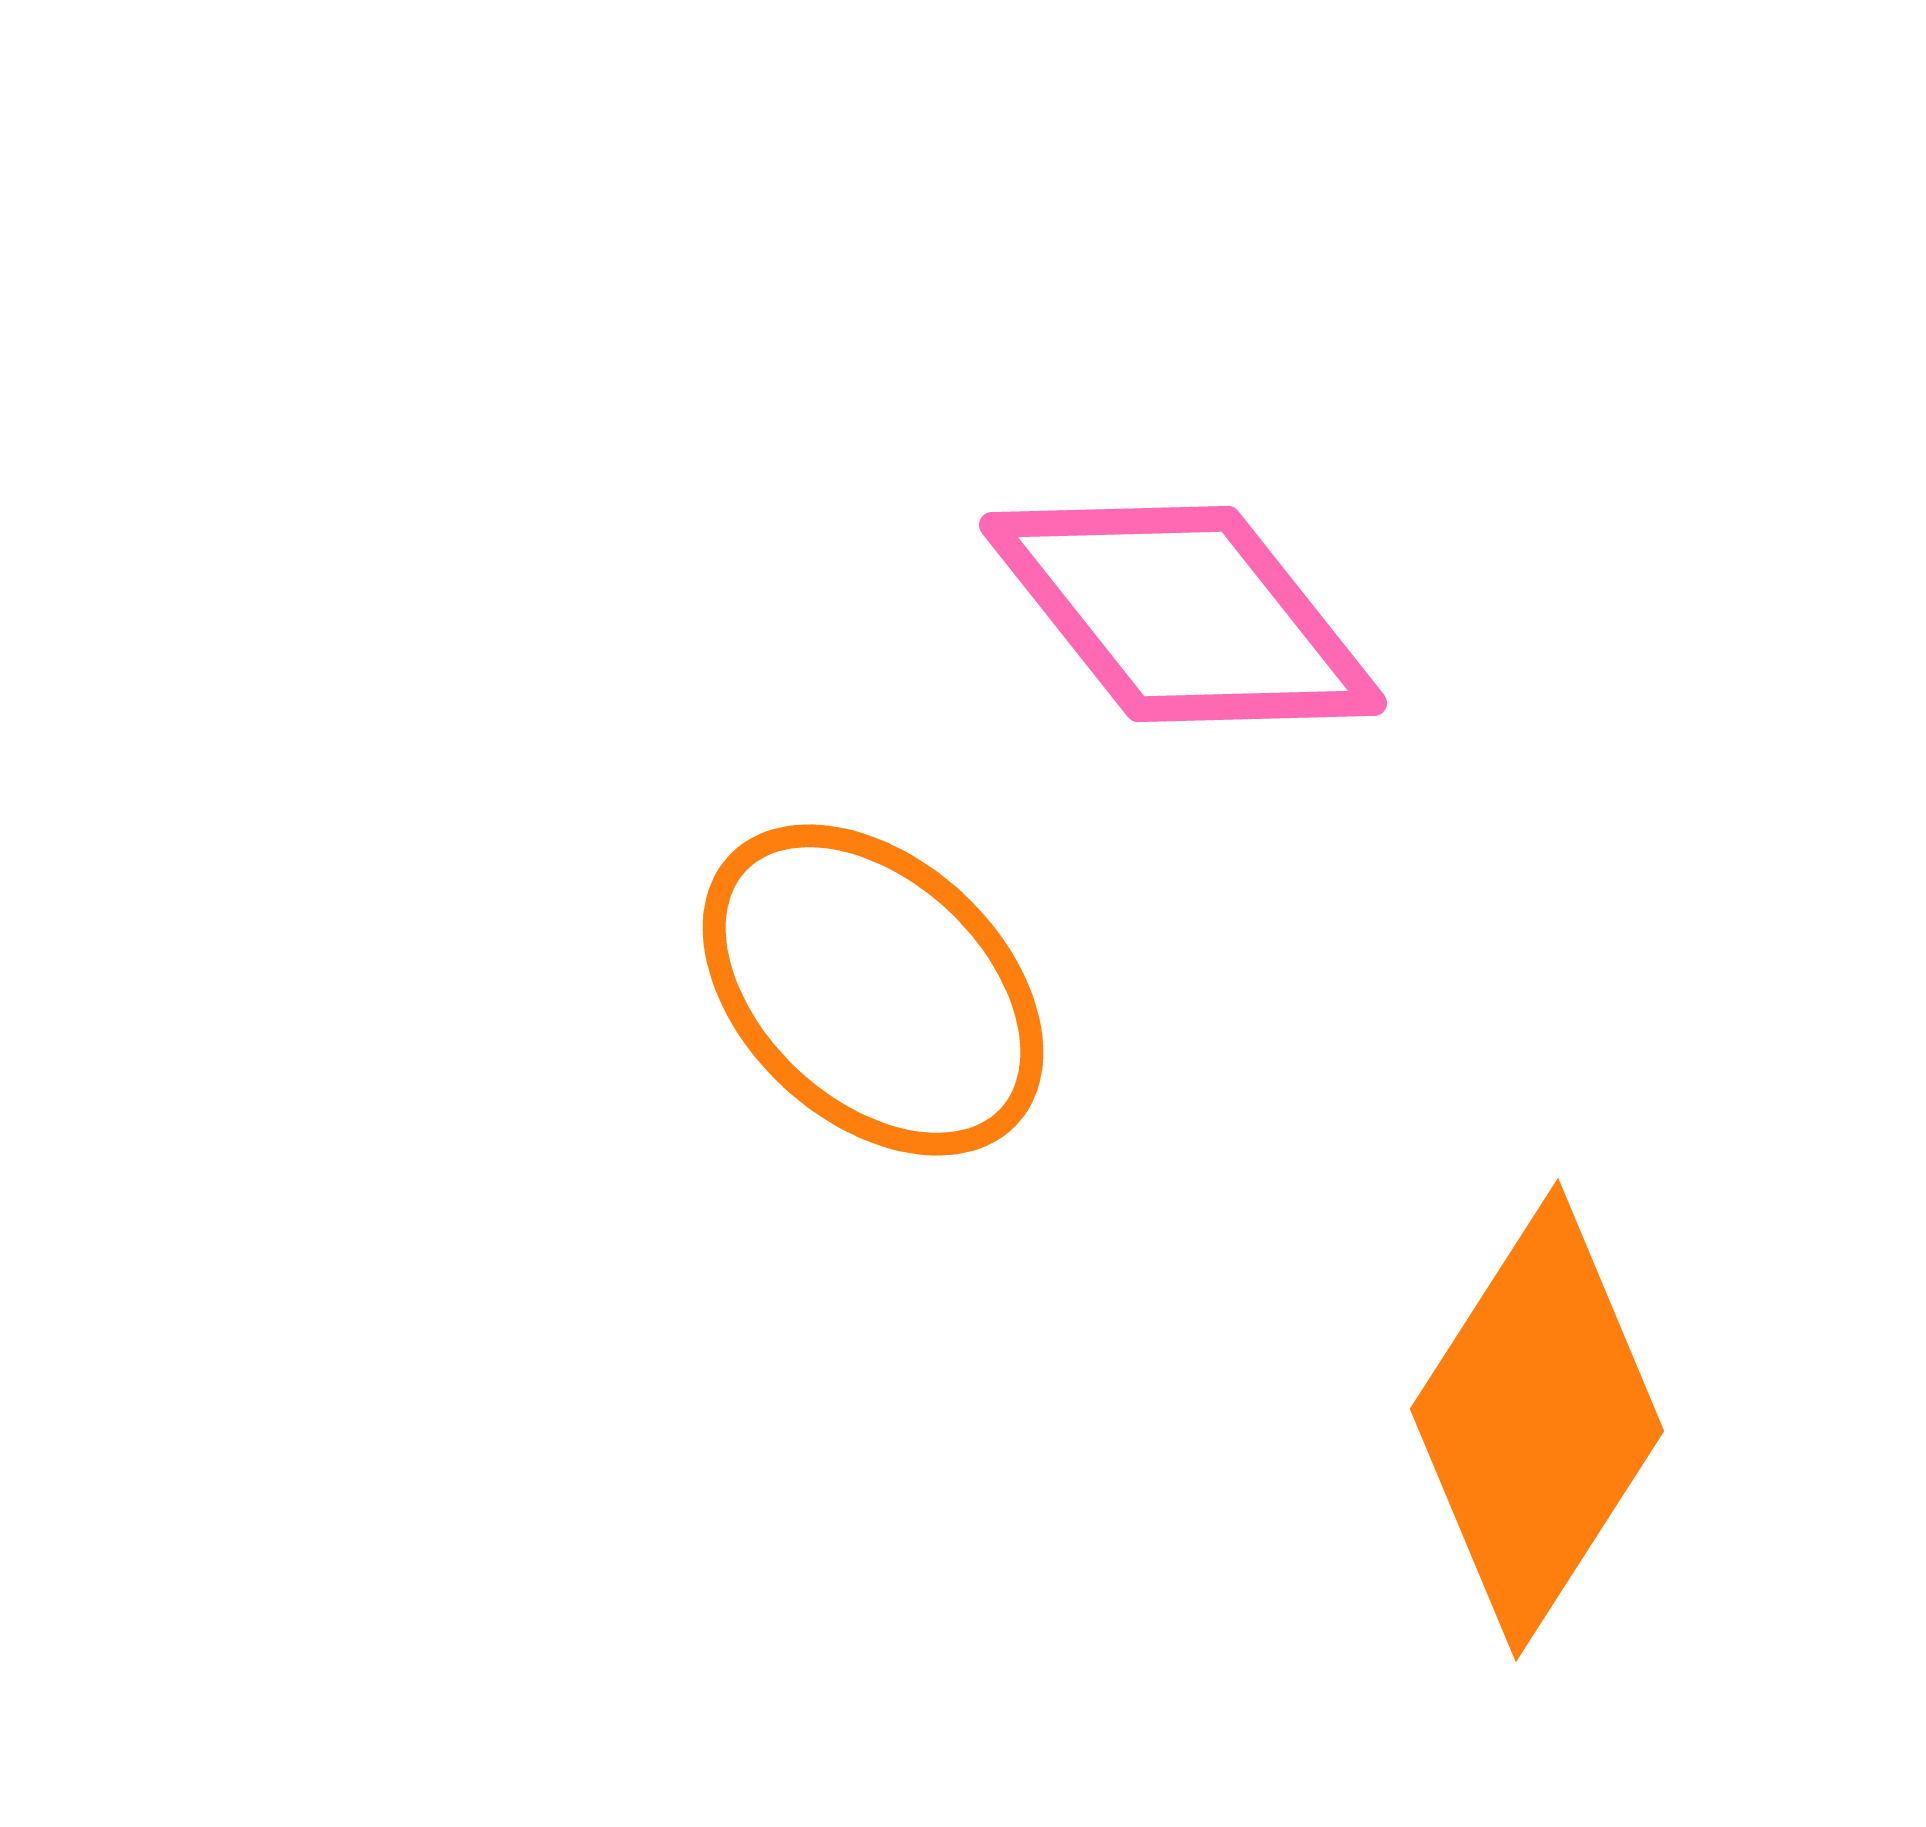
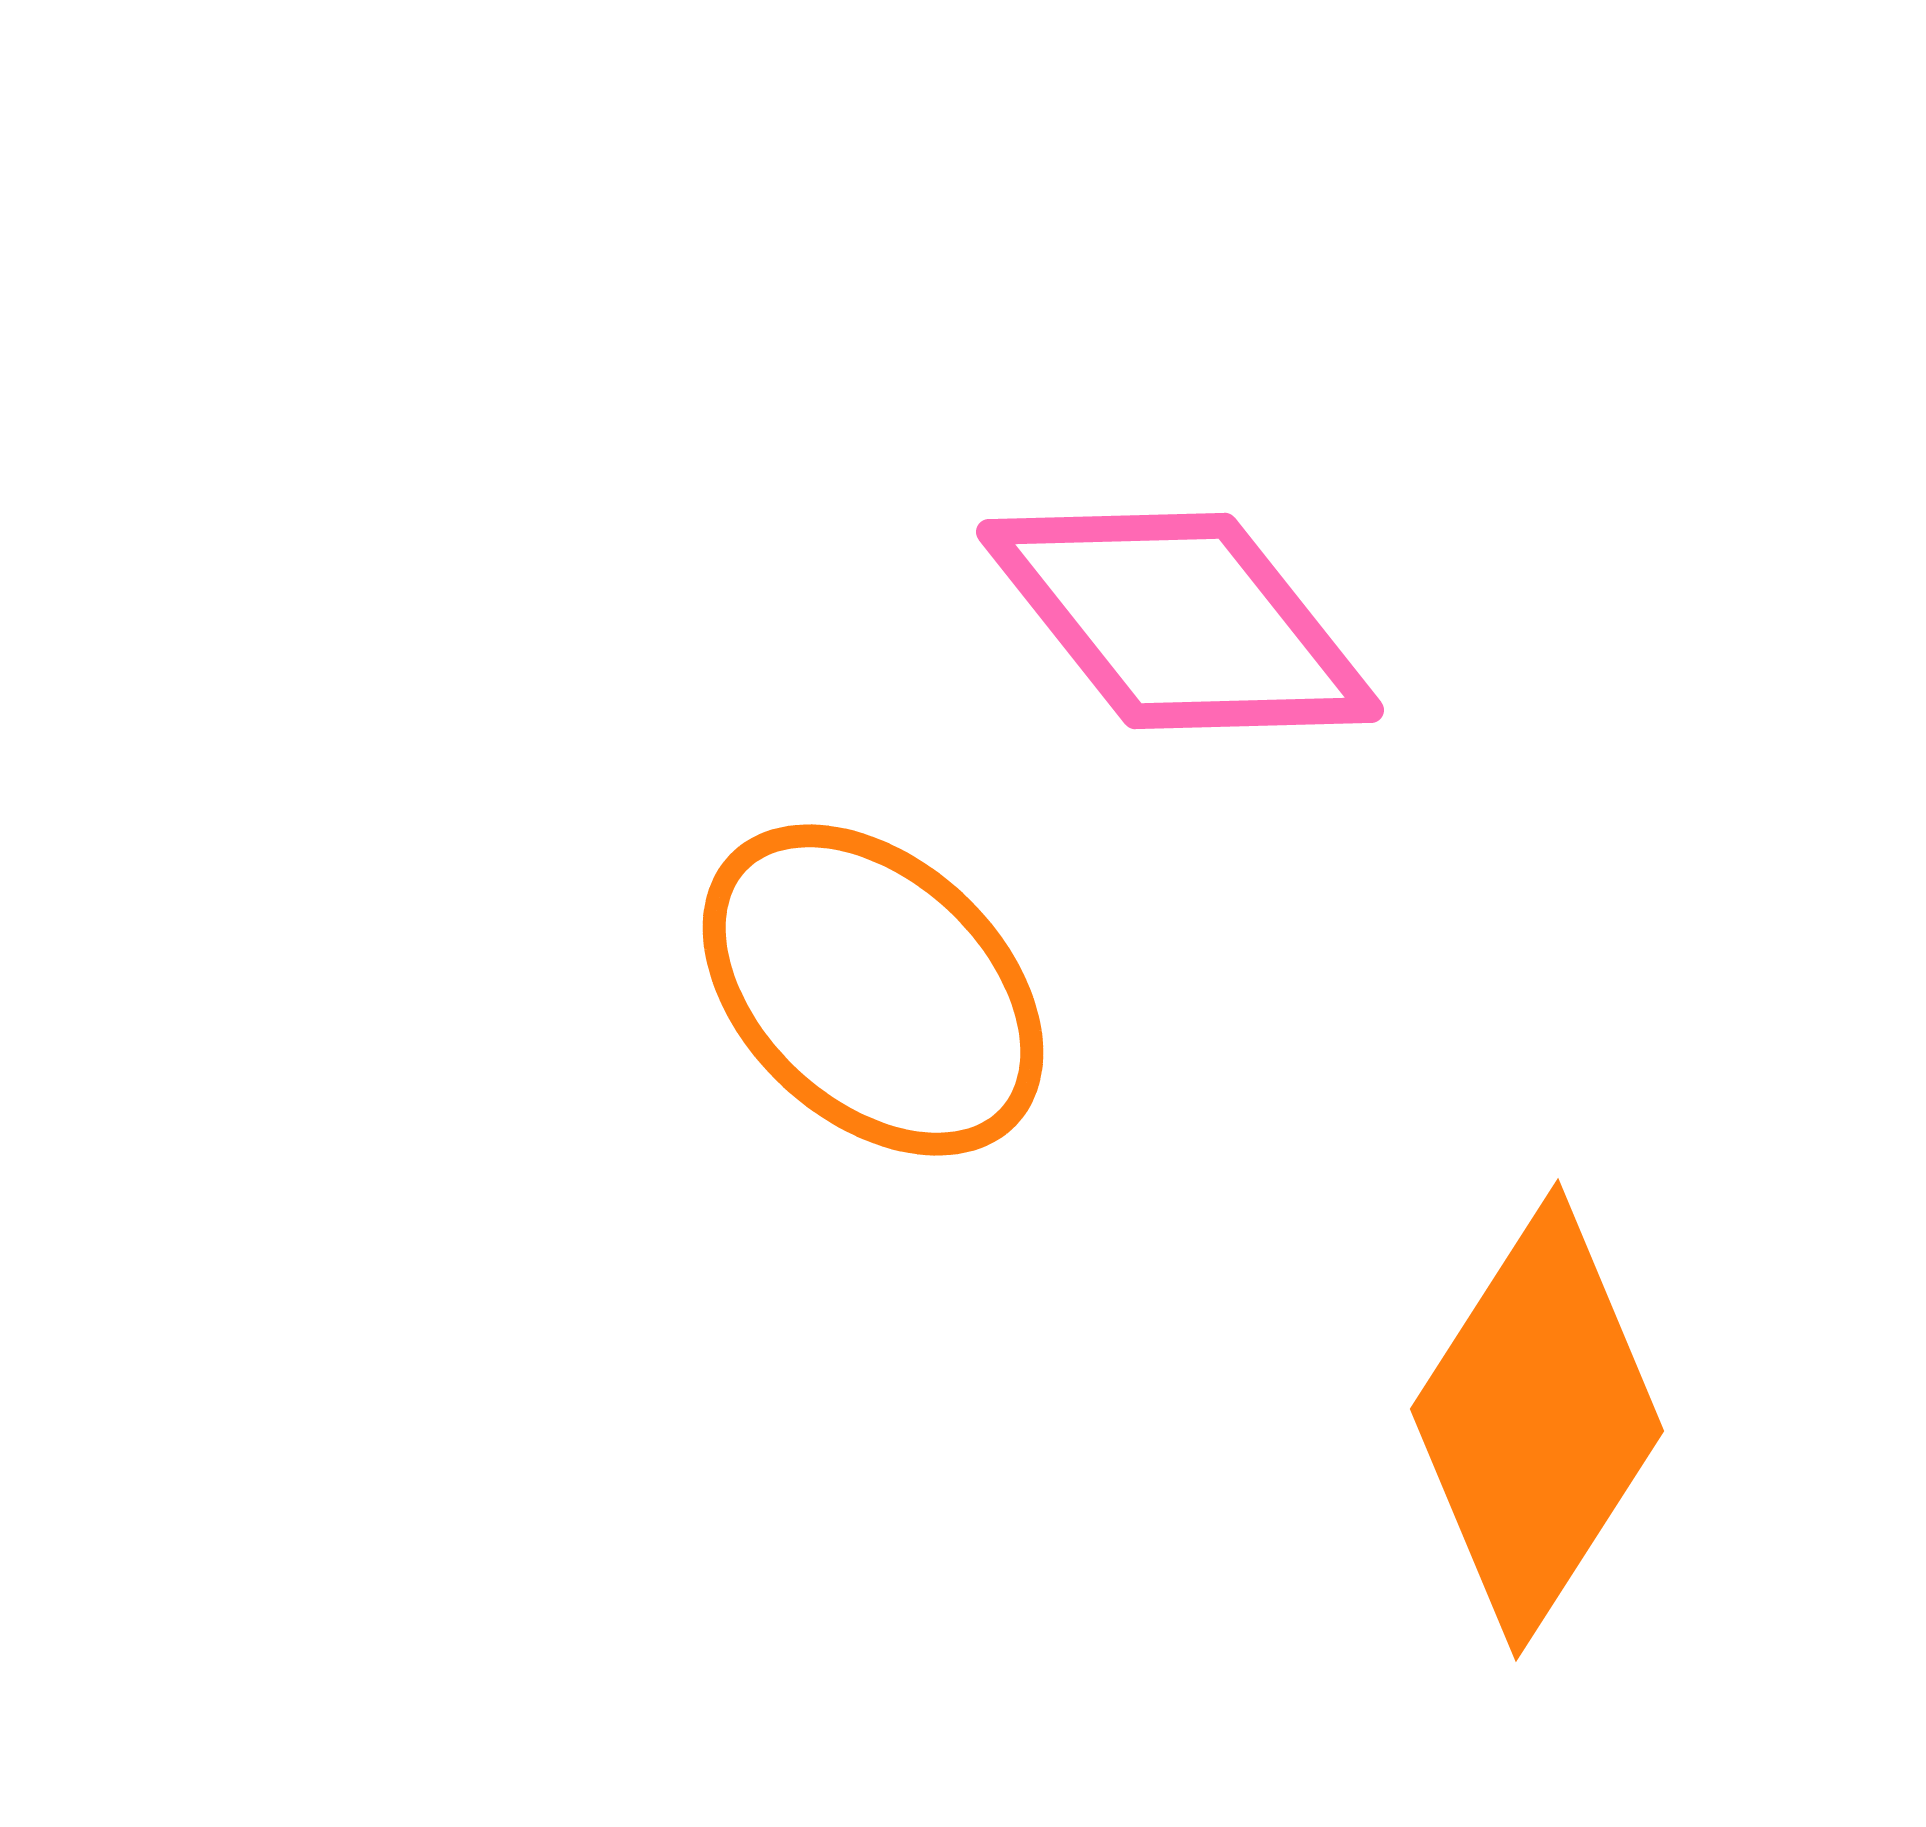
pink diamond: moved 3 px left, 7 px down
